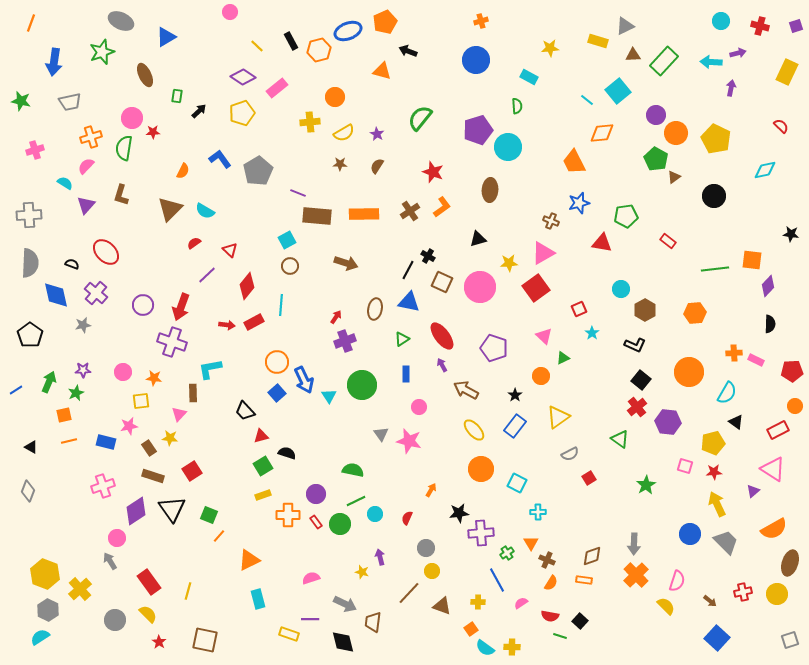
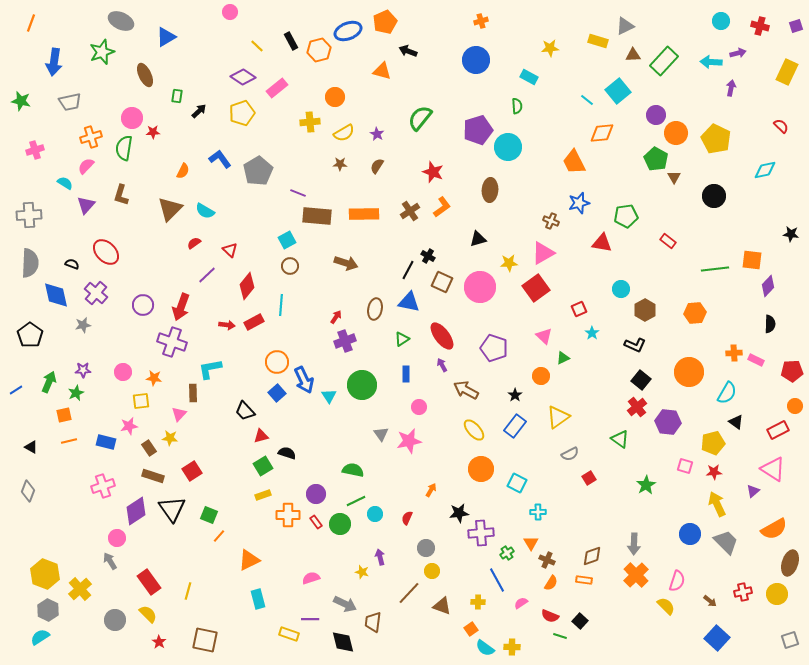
brown triangle at (674, 177): rotated 24 degrees counterclockwise
pink star at (409, 441): rotated 25 degrees counterclockwise
red semicircle at (550, 616): rotated 12 degrees clockwise
